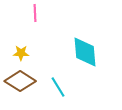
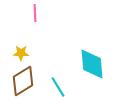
cyan diamond: moved 7 px right, 12 px down
brown diamond: moved 3 px right; rotated 64 degrees counterclockwise
